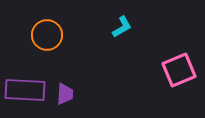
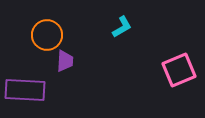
purple trapezoid: moved 33 px up
